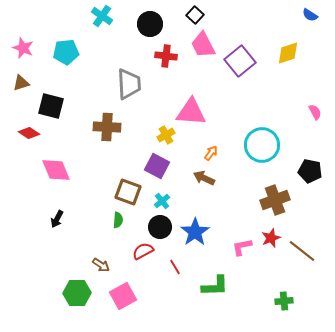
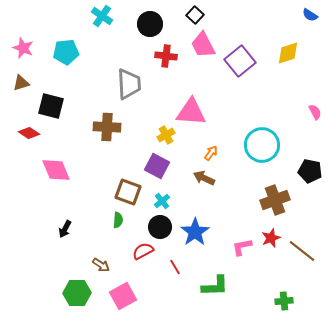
black arrow at (57, 219): moved 8 px right, 10 px down
